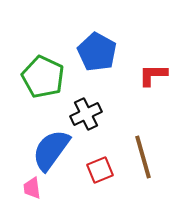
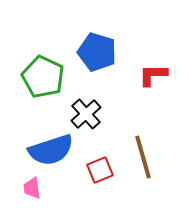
blue pentagon: rotated 12 degrees counterclockwise
black cross: rotated 16 degrees counterclockwise
blue semicircle: rotated 144 degrees counterclockwise
